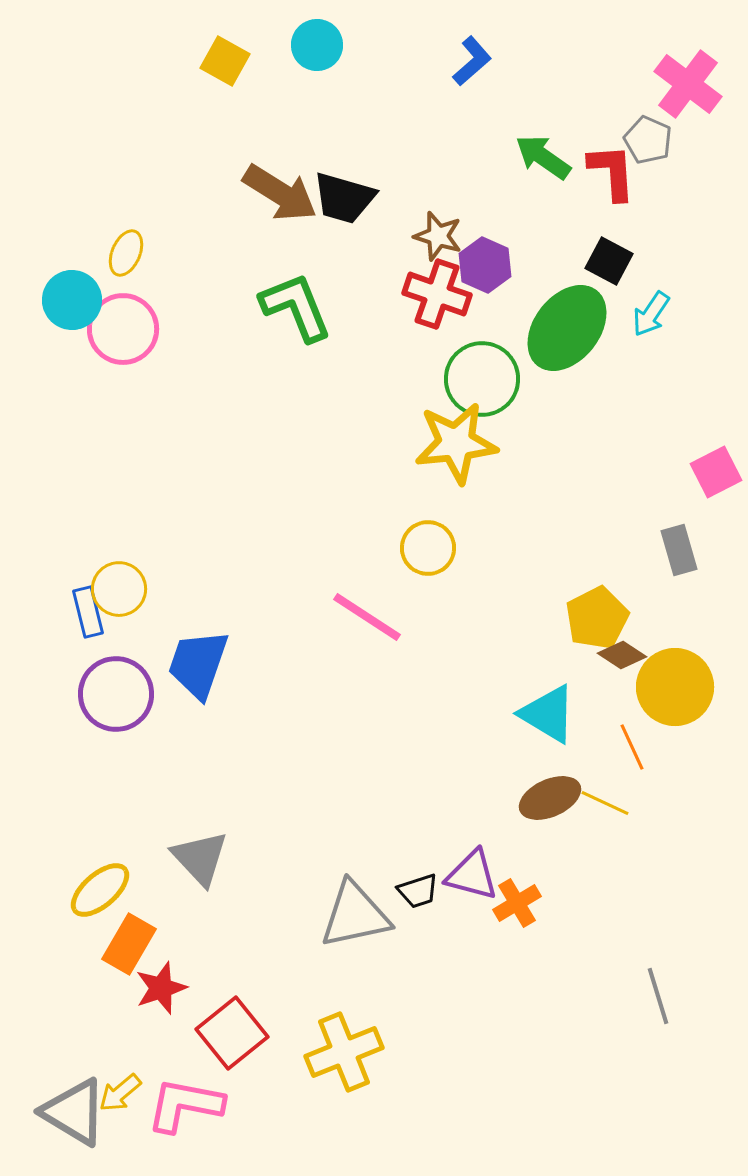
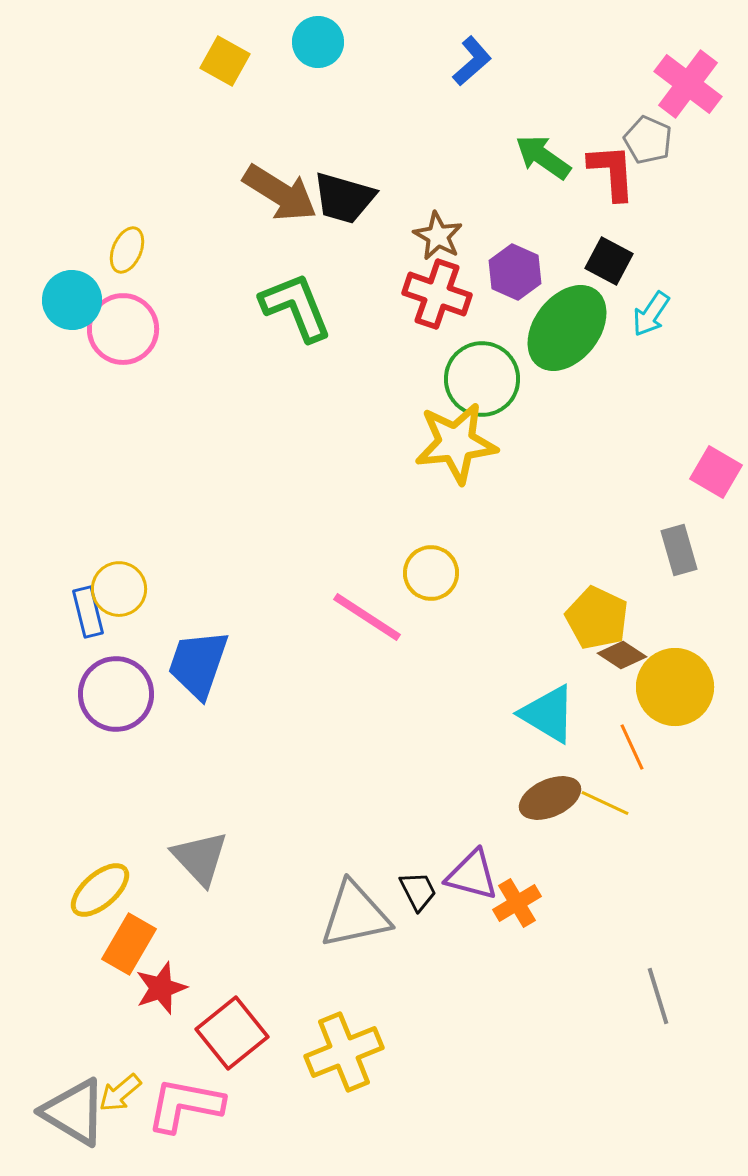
cyan circle at (317, 45): moved 1 px right, 3 px up
brown star at (438, 236): rotated 12 degrees clockwise
yellow ellipse at (126, 253): moved 1 px right, 3 px up
purple hexagon at (485, 265): moved 30 px right, 7 px down
pink square at (716, 472): rotated 33 degrees counterclockwise
yellow circle at (428, 548): moved 3 px right, 25 px down
yellow pentagon at (597, 618): rotated 20 degrees counterclockwise
black trapezoid at (418, 891): rotated 99 degrees counterclockwise
